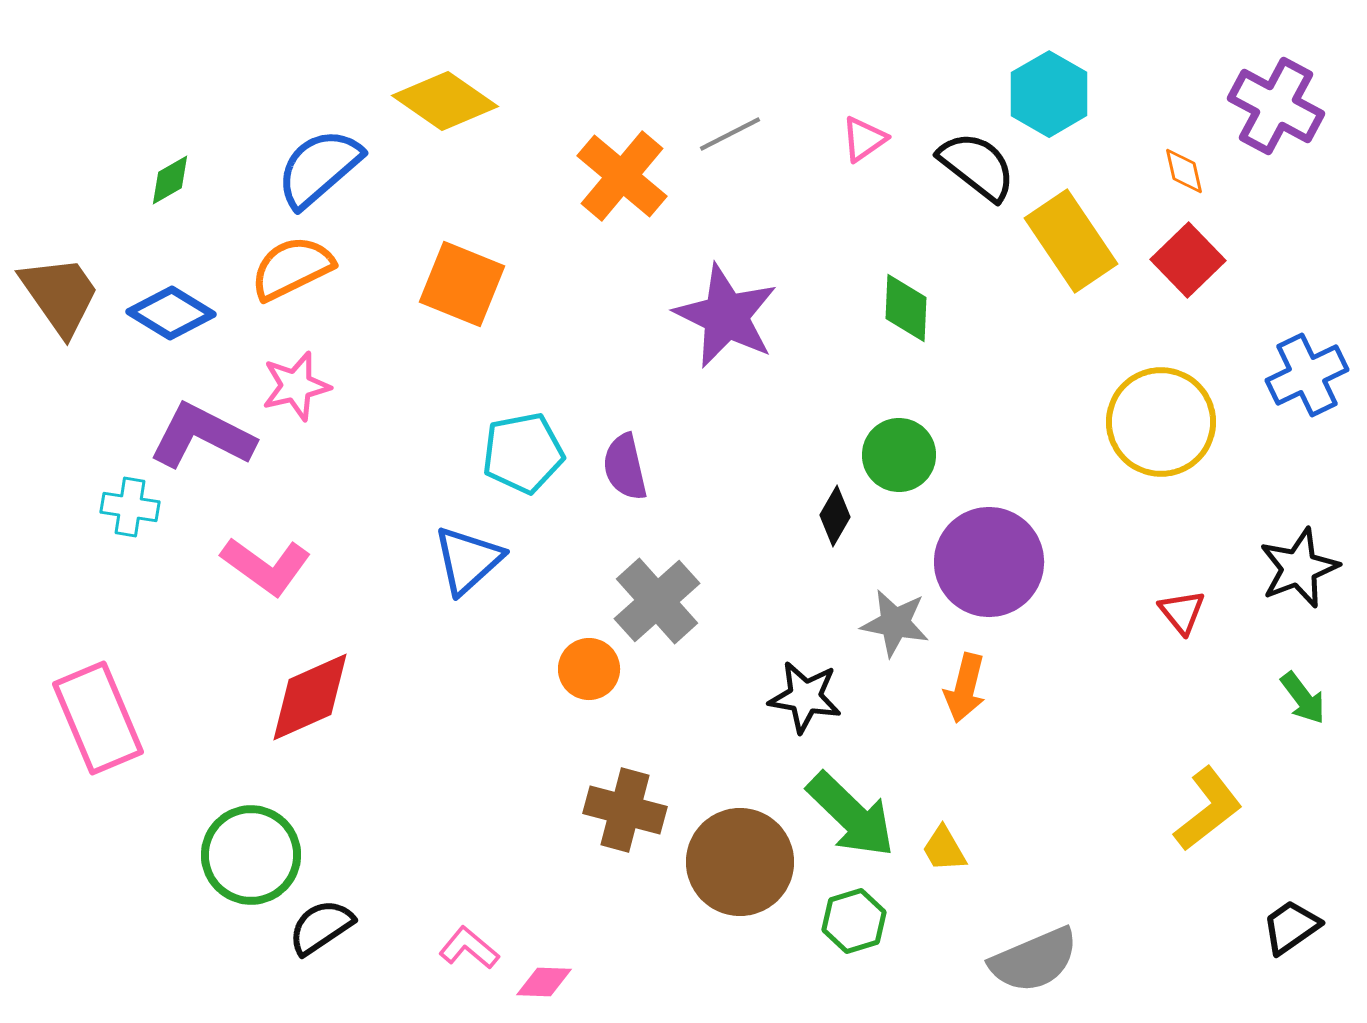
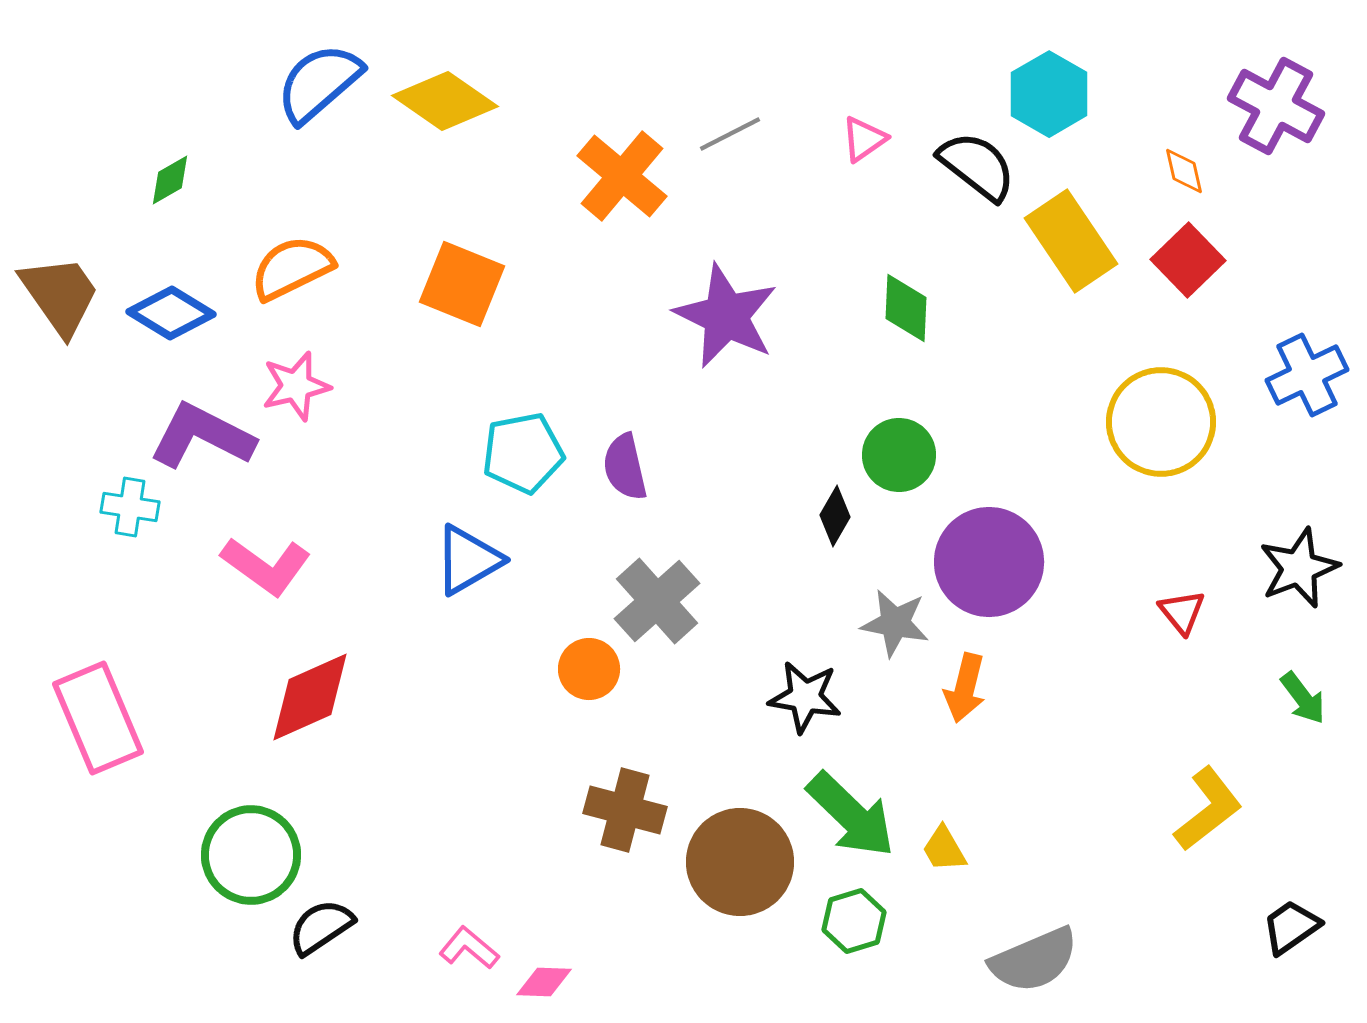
blue semicircle at (319, 168): moved 85 px up
blue triangle at (468, 560): rotated 12 degrees clockwise
